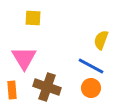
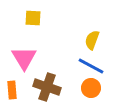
yellow semicircle: moved 9 px left
